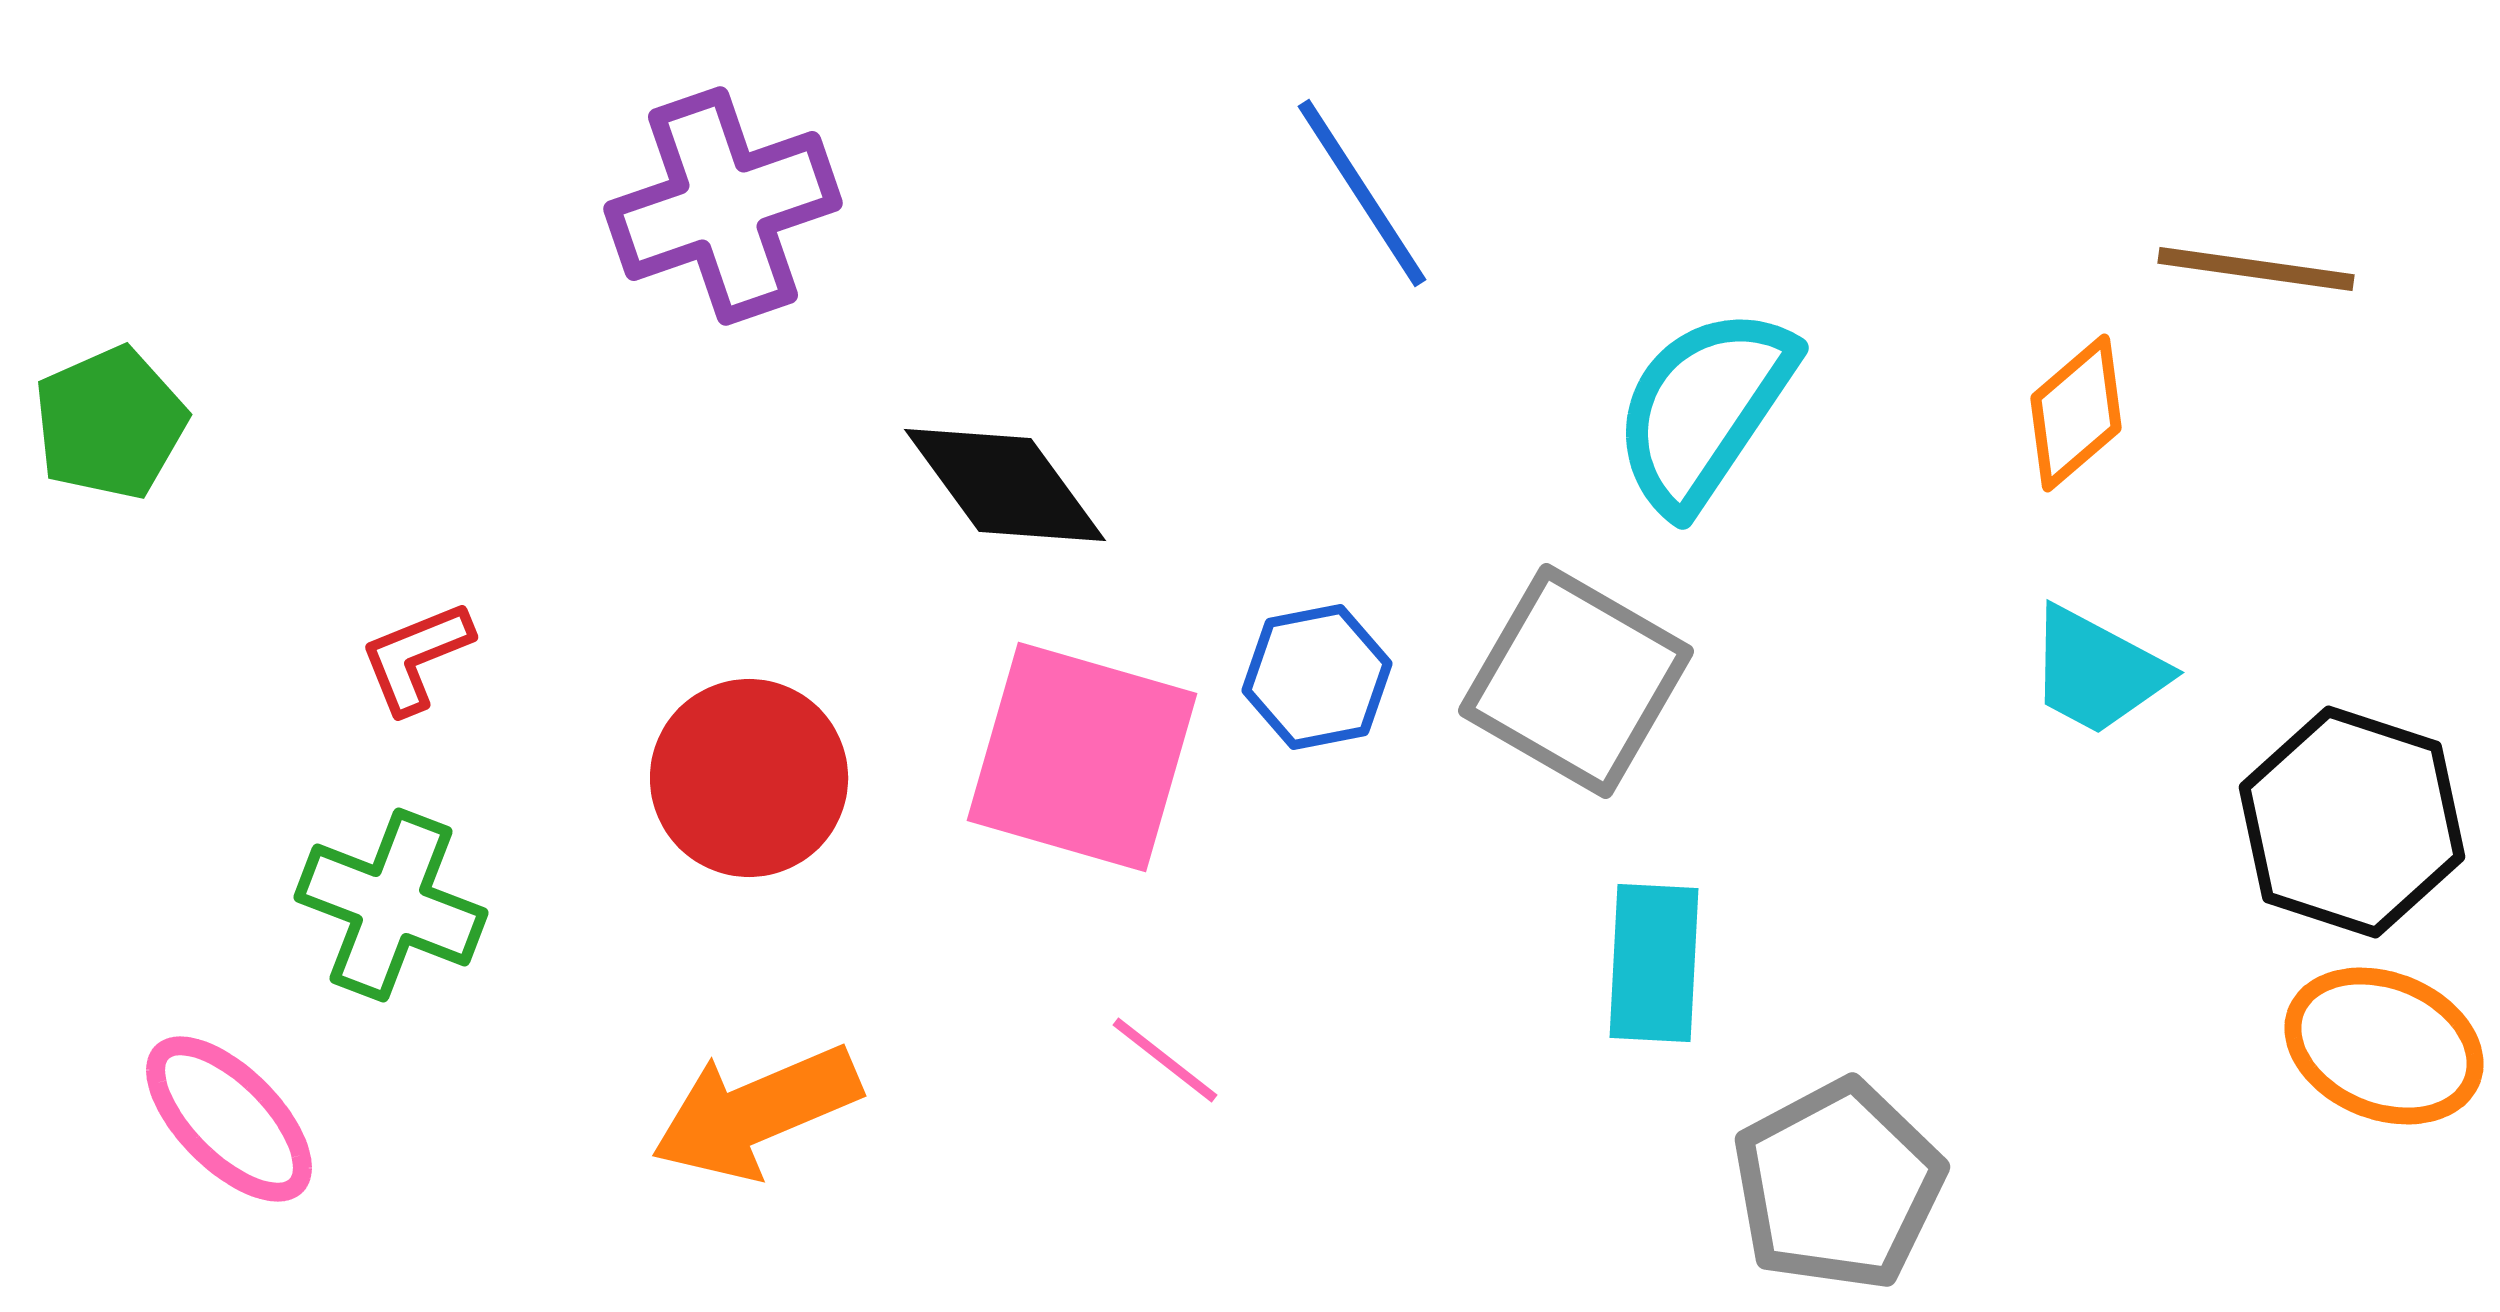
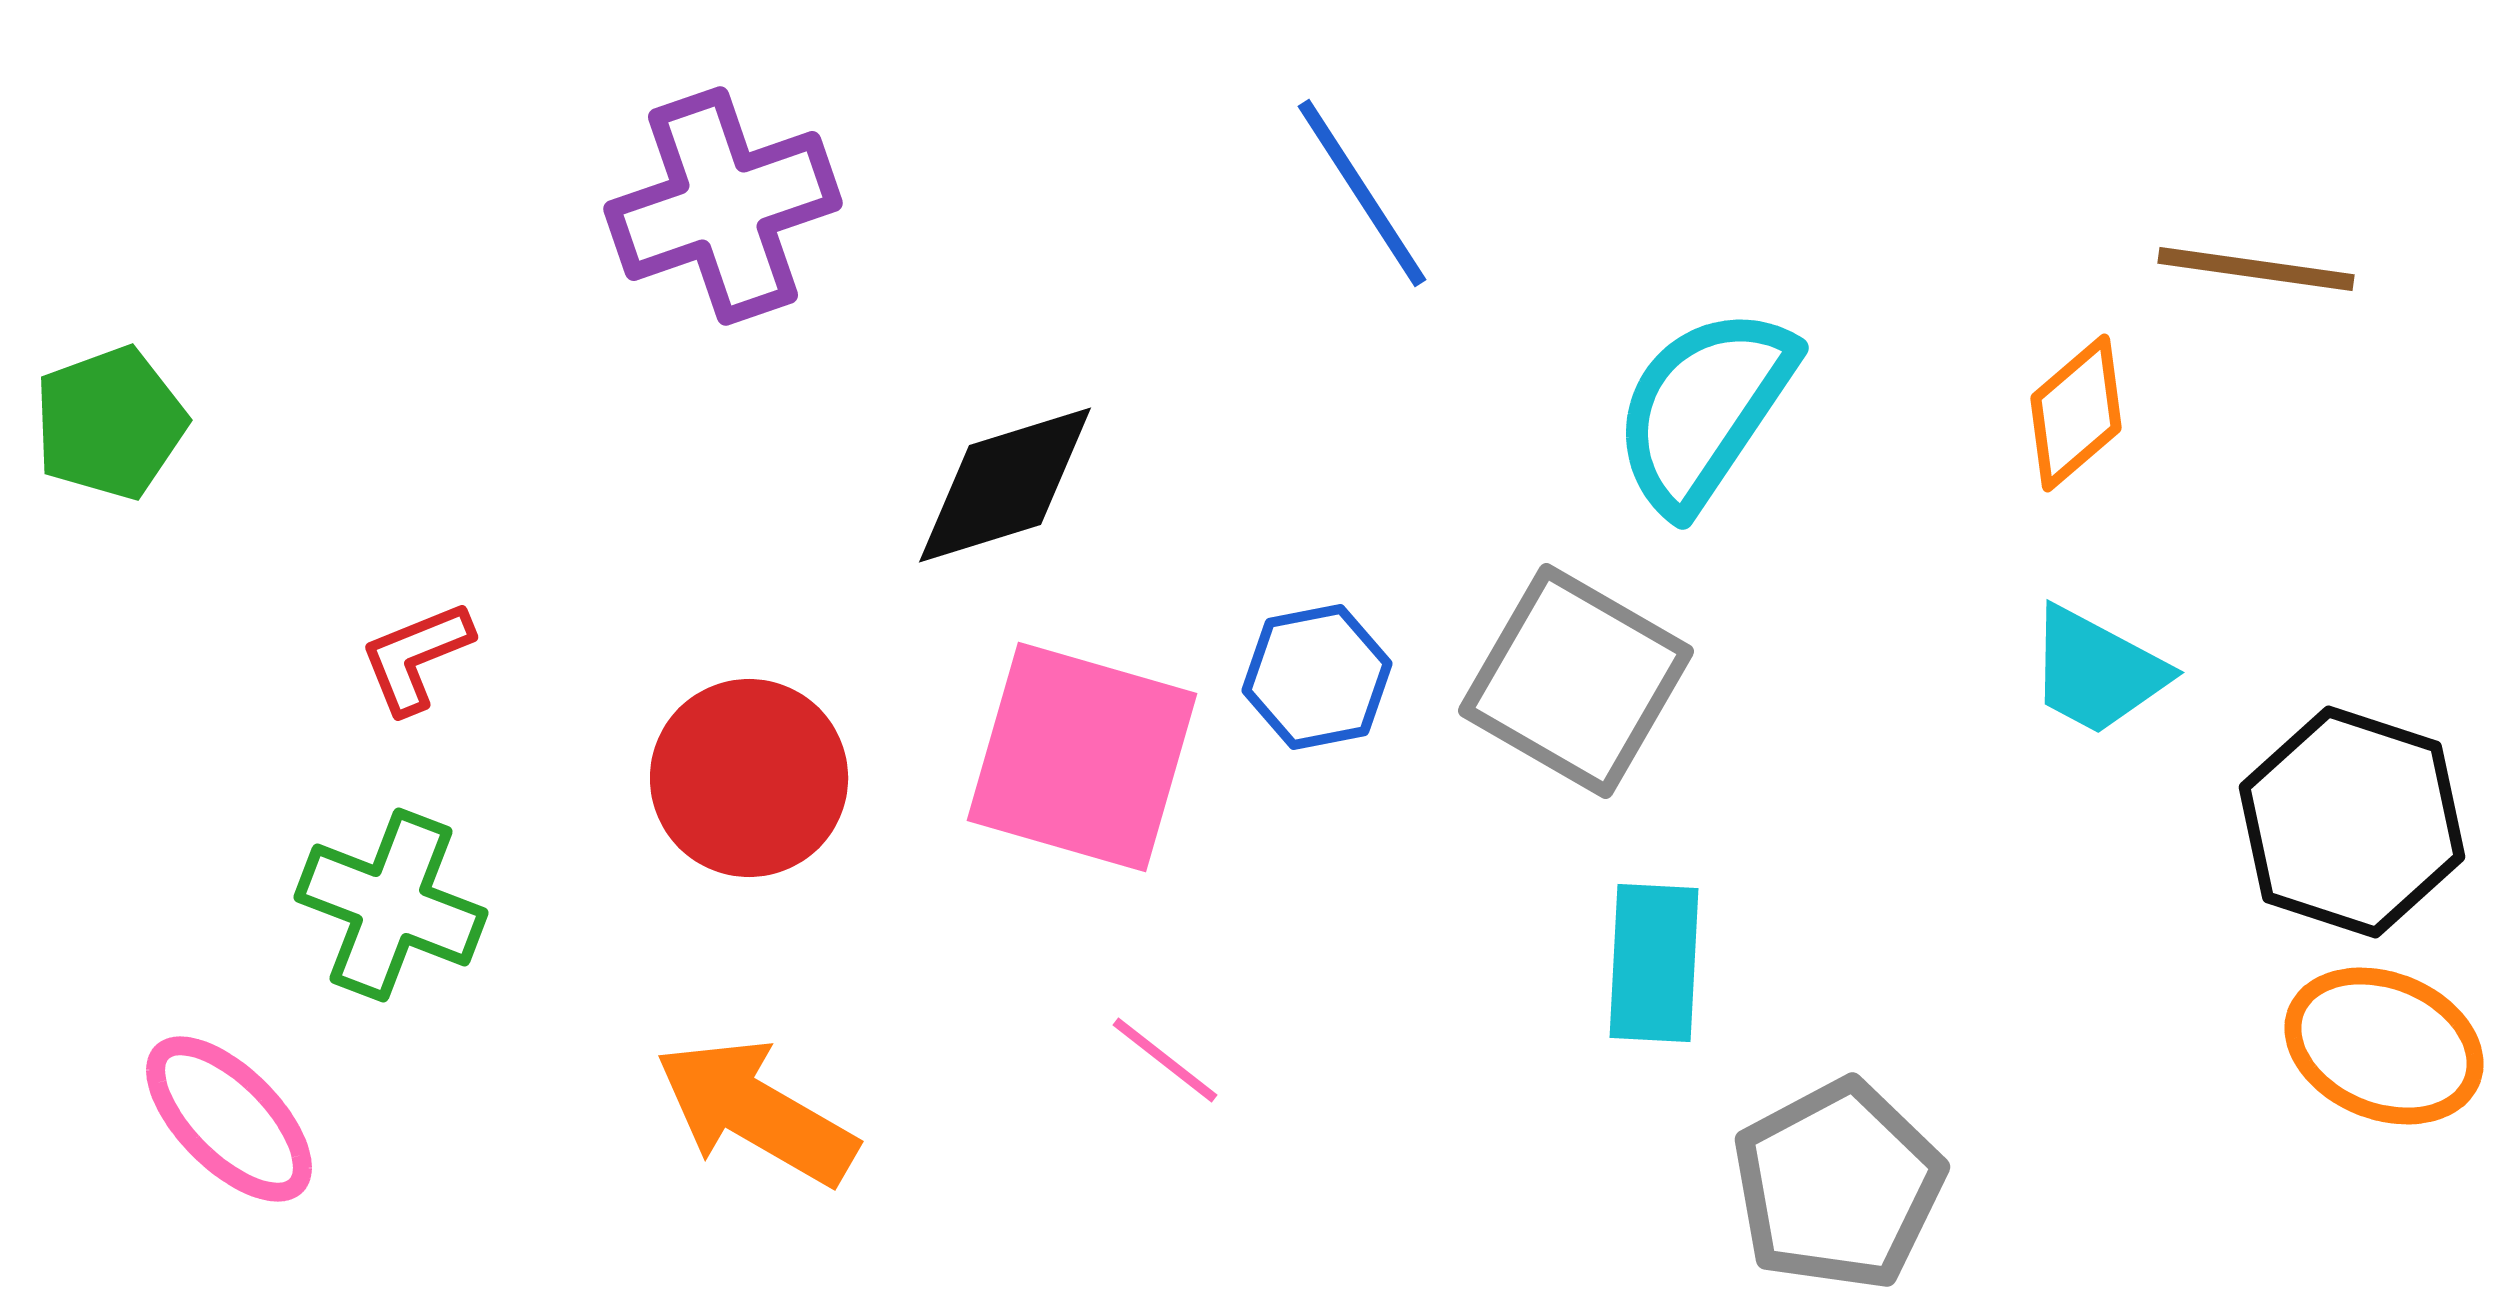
green pentagon: rotated 4 degrees clockwise
black diamond: rotated 71 degrees counterclockwise
orange arrow: rotated 53 degrees clockwise
